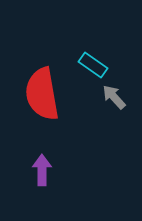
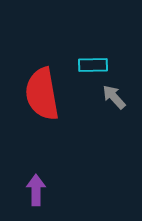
cyan rectangle: rotated 36 degrees counterclockwise
purple arrow: moved 6 px left, 20 px down
